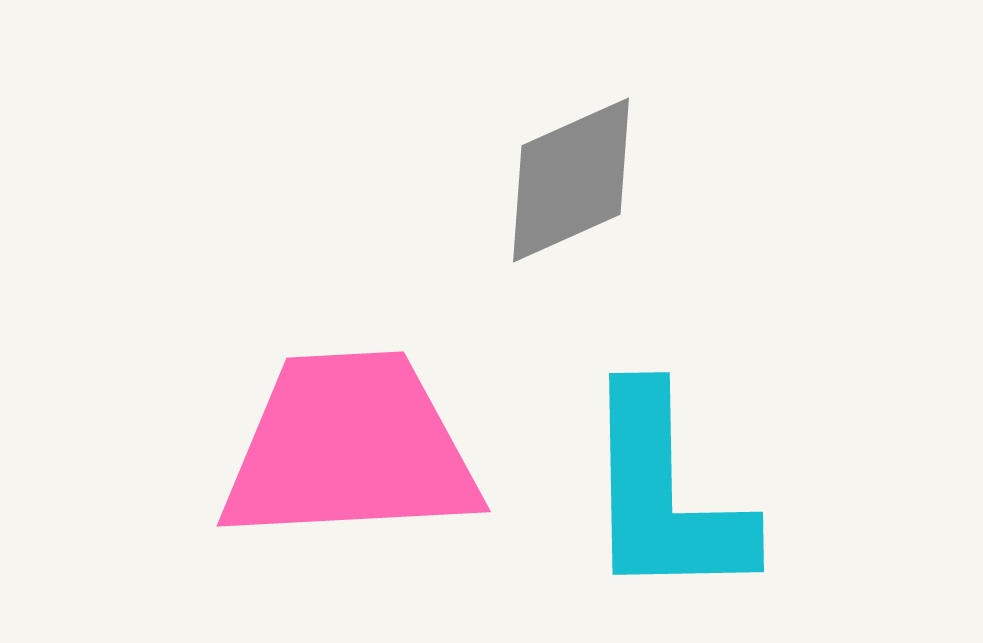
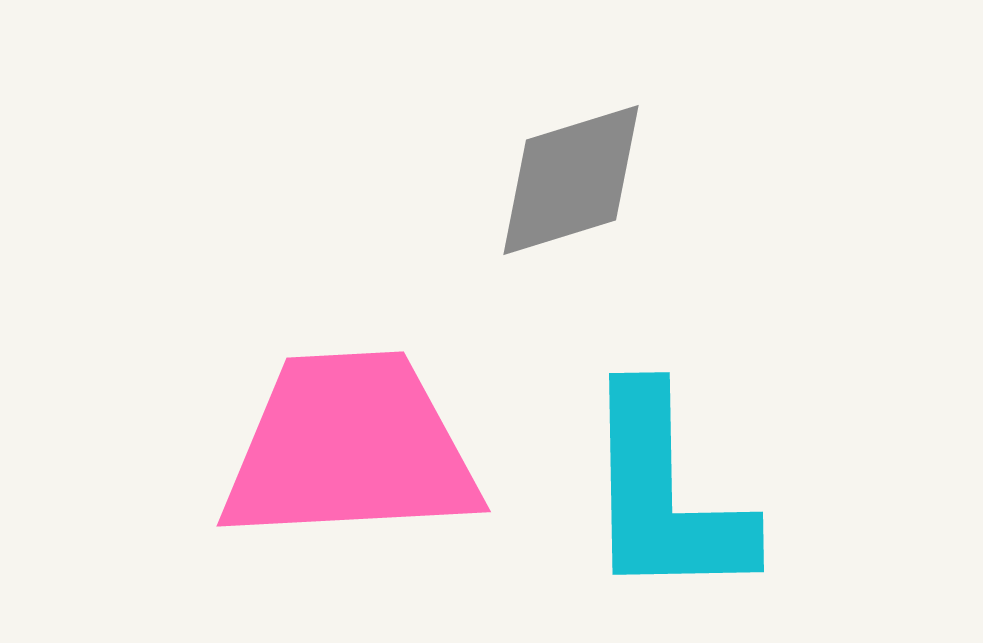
gray diamond: rotated 7 degrees clockwise
